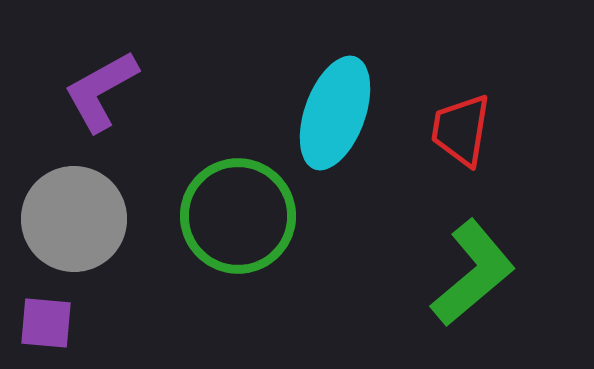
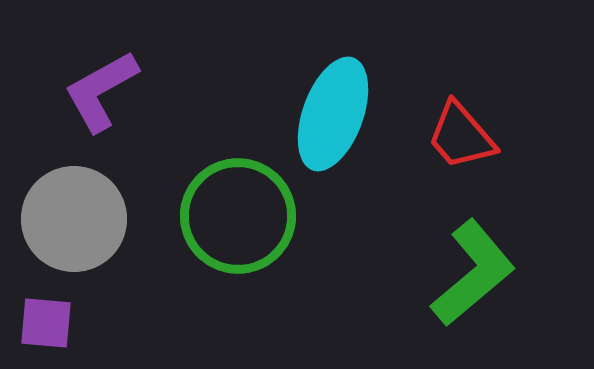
cyan ellipse: moved 2 px left, 1 px down
red trapezoid: moved 6 px down; rotated 50 degrees counterclockwise
